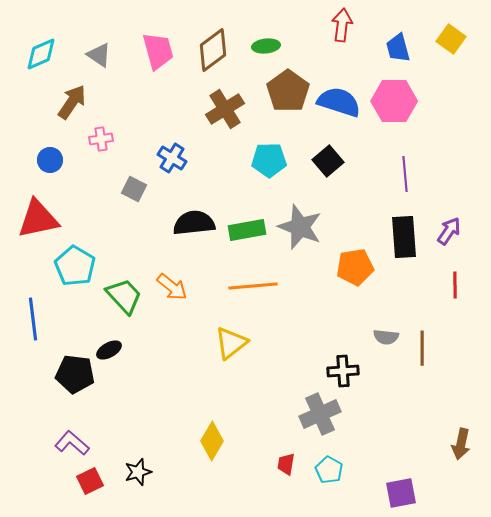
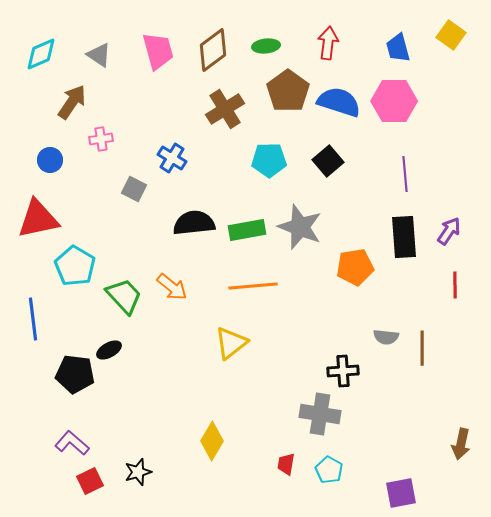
red arrow at (342, 25): moved 14 px left, 18 px down
yellow square at (451, 39): moved 4 px up
gray cross at (320, 414): rotated 33 degrees clockwise
